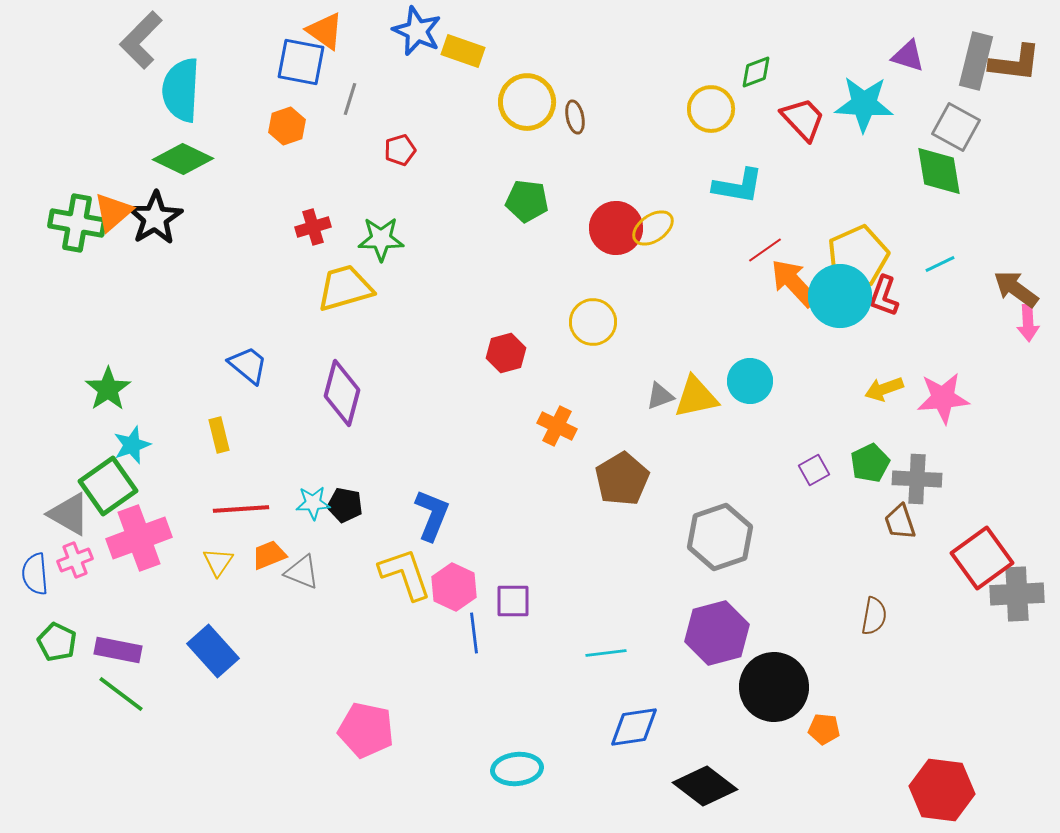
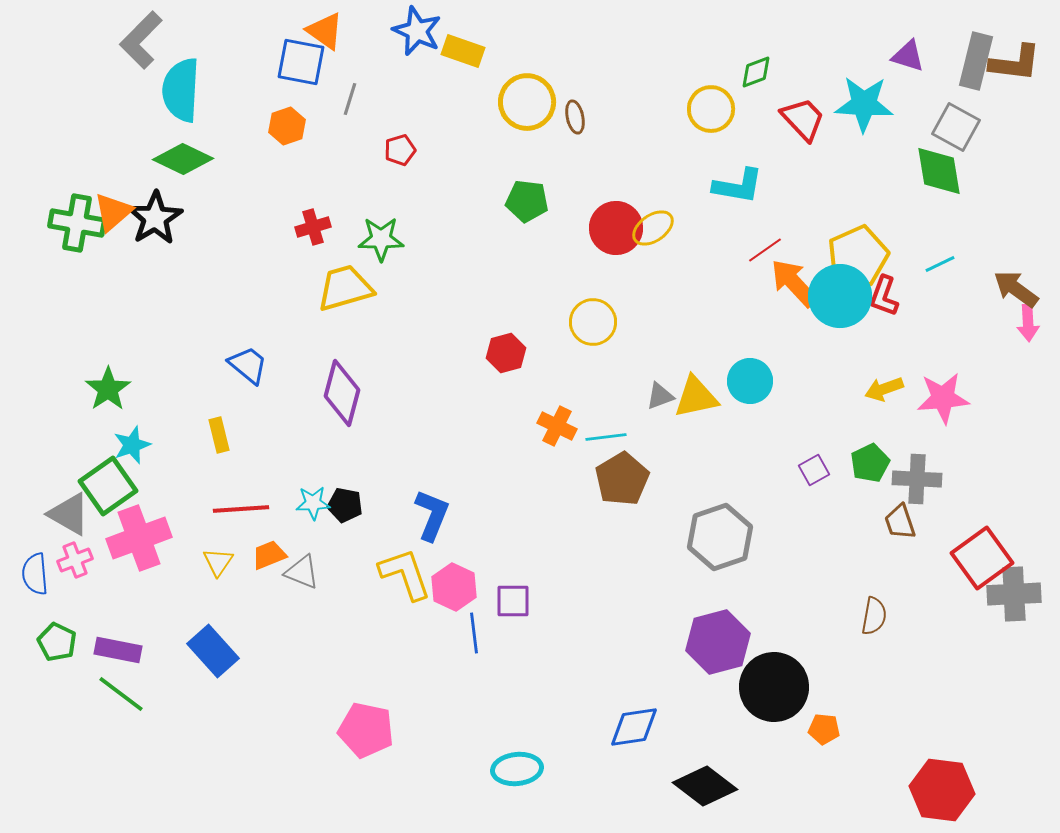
gray cross at (1017, 594): moved 3 px left
purple hexagon at (717, 633): moved 1 px right, 9 px down
cyan line at (606, 653): moved 216 px up
